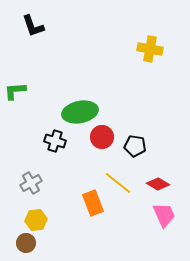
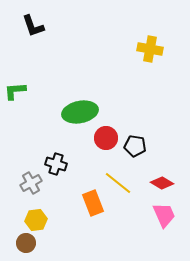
red circle: moved 4 px right, 1 px down
black cross: moved 1 px right, 23 px down
red diamond: moved 4 px right, 1 px up
